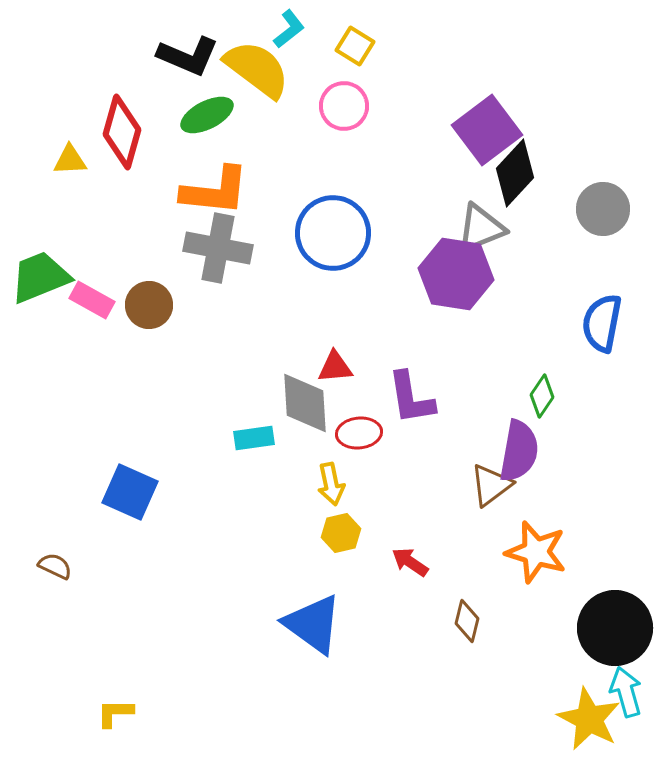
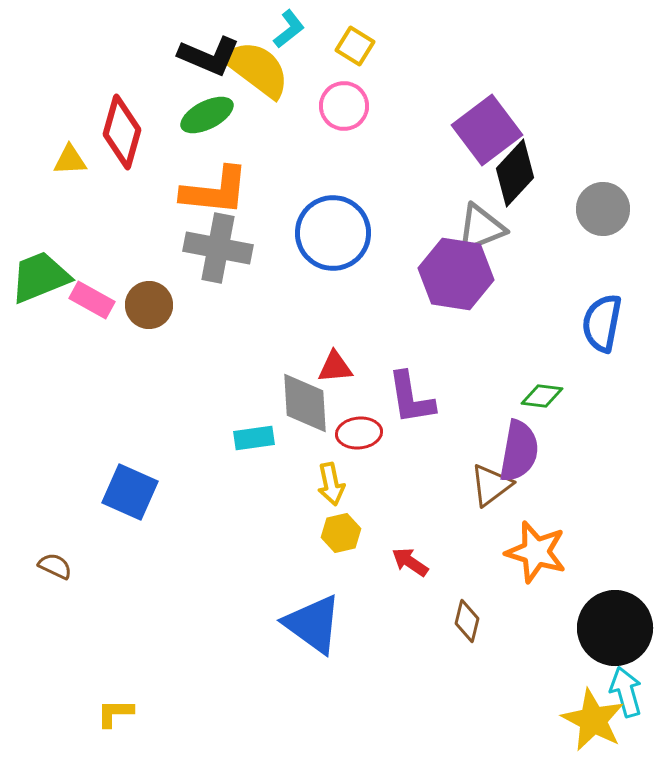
black L-shape: moved 21 px right
green diamond: rotated 63 degrees clockwise
yellow star: moved 4 px right, 1 px down
